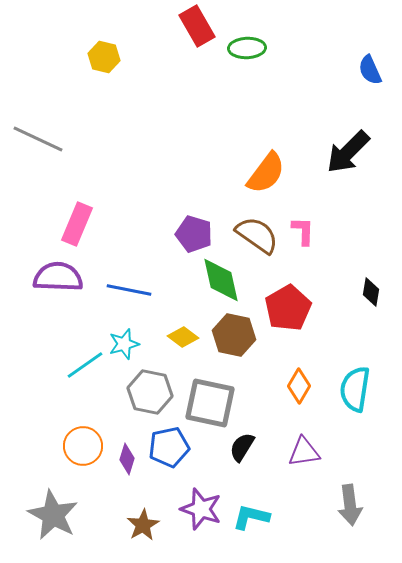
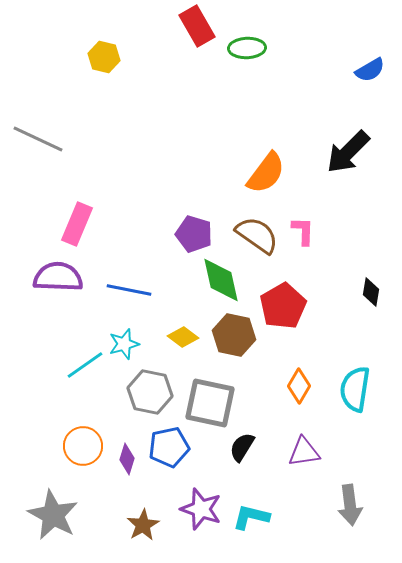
blue semicircle: rotated 96 degrees counterclockwise
red pentagon: moved 5 px left, 2 px up
